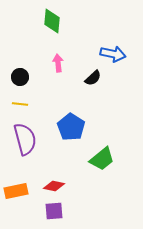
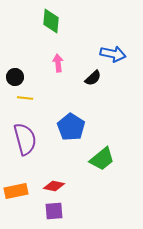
green diamond: moved 1 px left
black circle: moved 5 px left
yellow line: moved 5 px right, 6 px up
